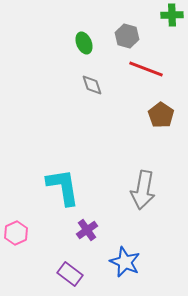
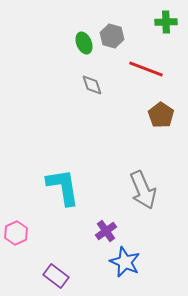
green cross: moved 6 px left, 7 px down
gray hexagon: moved 15 px left
gray arrow: rotated 33 degrees counterclockwise
purple cross: moved 19 px right, 1 px down
purple rectangle: moved 14 px left, 2 px down
